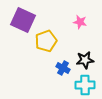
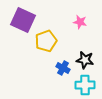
black star: rotated 18 degrees clockwise
